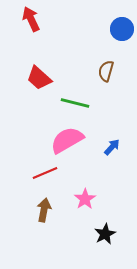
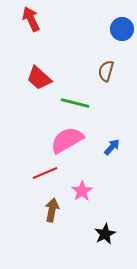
pink star: moved 3 px left, 8 px up
brown arrow: moved 8 px right
